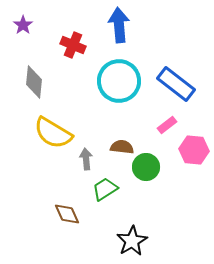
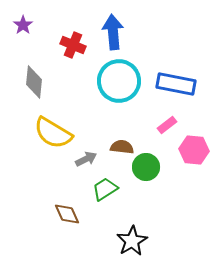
blue arrow: moved 6 px left, 7 px down
blue rectangle: rotated 27 degrees counterclockwise
gray arrow: rotated 70 degrees clockwise
